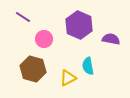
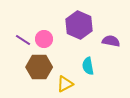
purple line: moved 23 px down
purple semicircle: moved 2 px down
brown hexagon: moved 6 px right, 2 px up; rotated 15 degrees counterclockwise
yellow triangle: moved 3 px left, 6 px down
